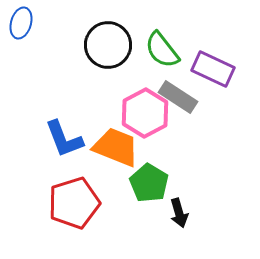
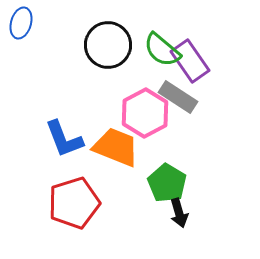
green semicircle: rotated 12 degrees counterclockwise
purple rectangle: moved 23 px left, 8 px up; rotated 30 degrees clockwise
green pentagon: moved 18 px right
